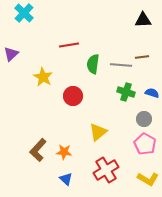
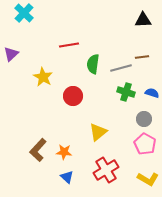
gray line: moved 3 px down; rotated 20 degrees counterclockwise
blue triangle: moved 1 px right, 2 px up
